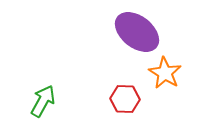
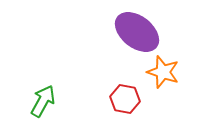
orange star: moved 2 px left, 1 px up; rotated 12 degrees counterclockwise
red hexagon: rotated 8 degrees clockwise
